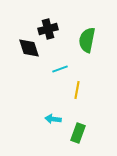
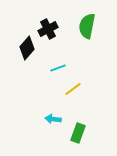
black cross: rotated 12 degrees counterclockwise
green semicircle: moved 14 px up
black diamond: moved 2 px left; rotated 60 degrees clockwise
cyan line: moved 2 px left, 1 px up
yellow line: moved 4 px left, 1 px up; rotated 42 degrees clockwise
